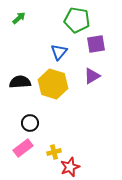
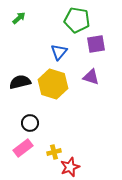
purple triangle: moved 1 px left, 1 px down; rotated 48 degrees clockwise
black semicircle: rotated 10 degrees counterclockwise
